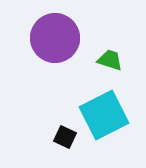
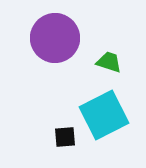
green trapezoid: moved 1 px left, 2 px down
black square: rotated 30 degrees counterclockwise
